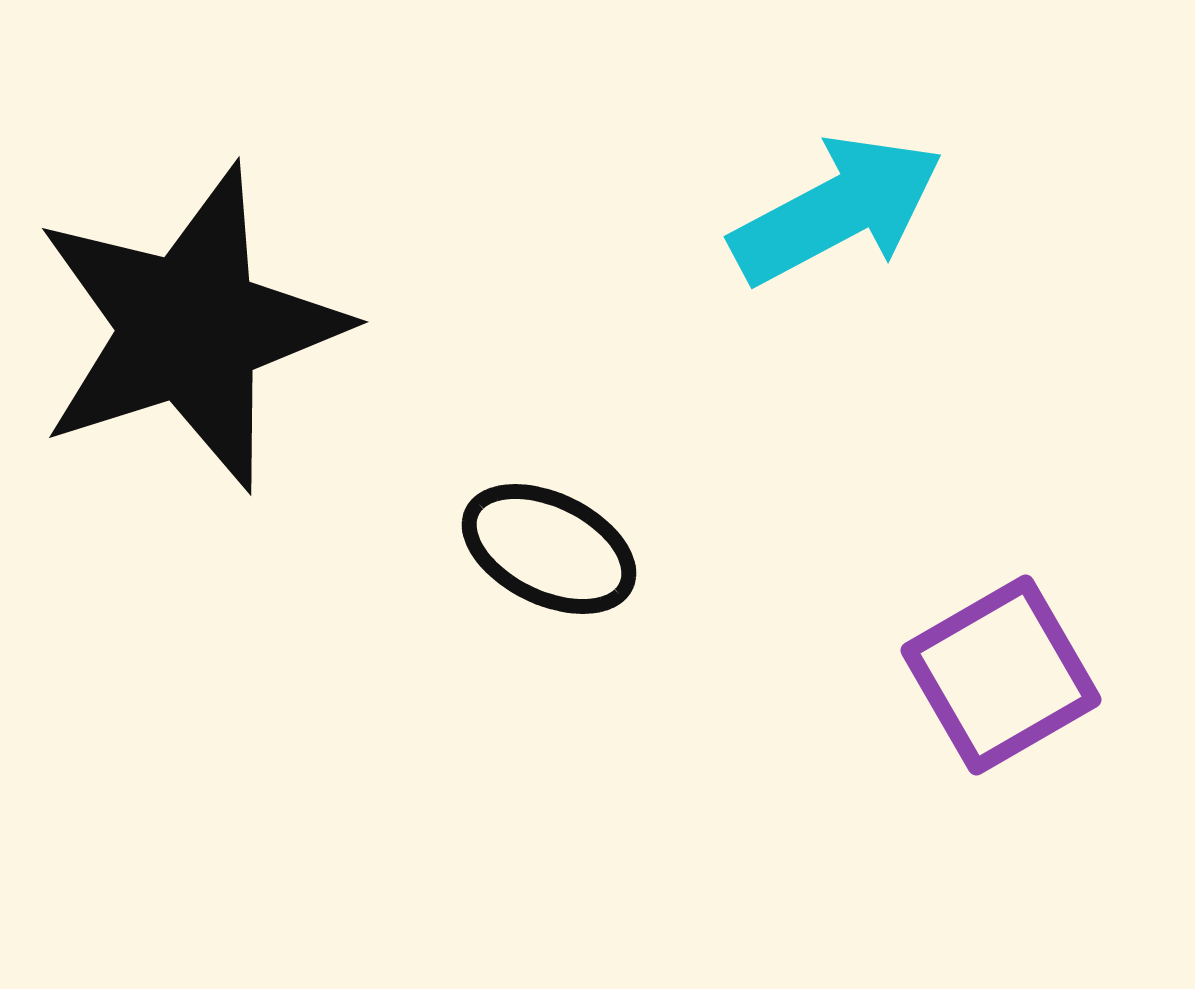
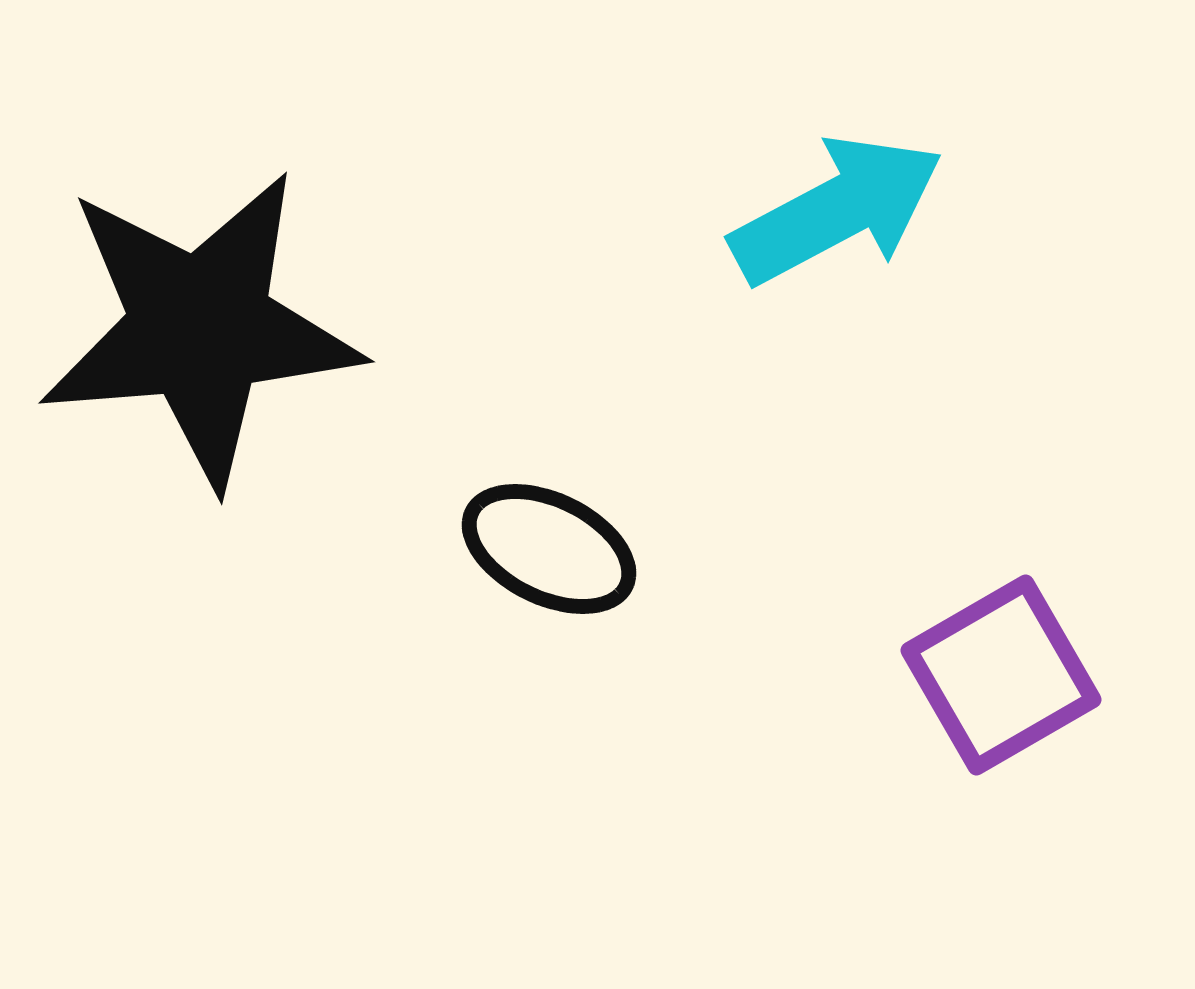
black star: moved 10 px right; rotated 13 degrees clockwise
